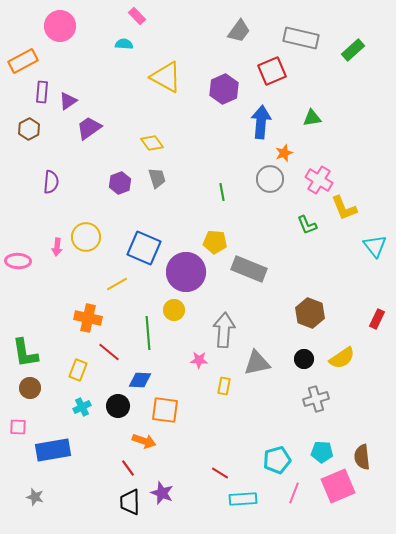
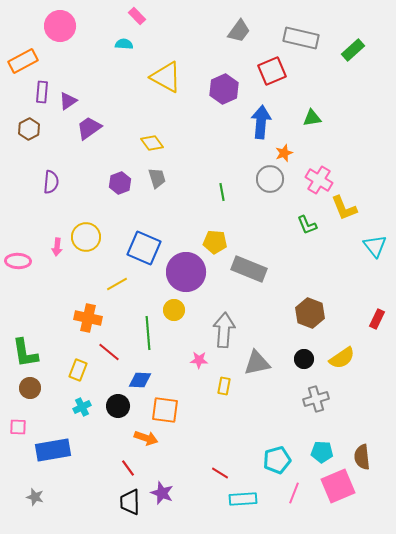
orange arrow at (144, 441): moved 2 px right, 3 px up
